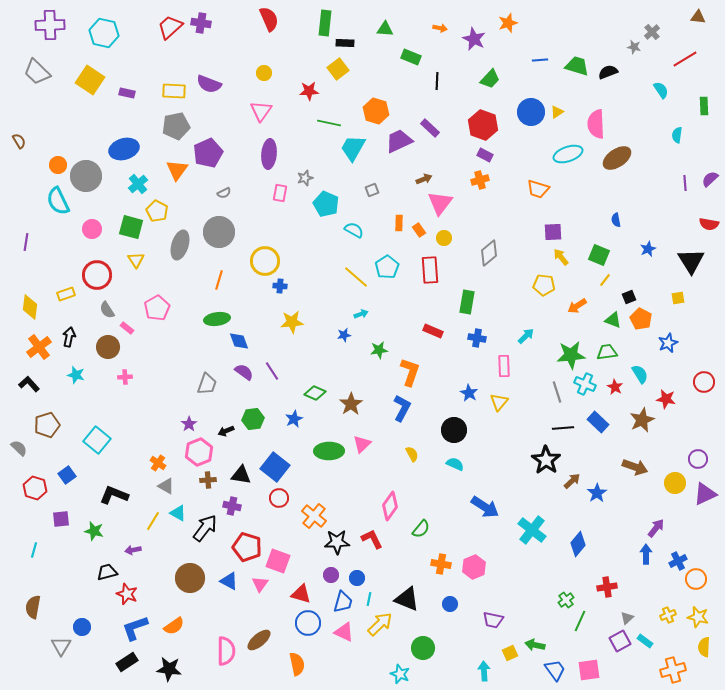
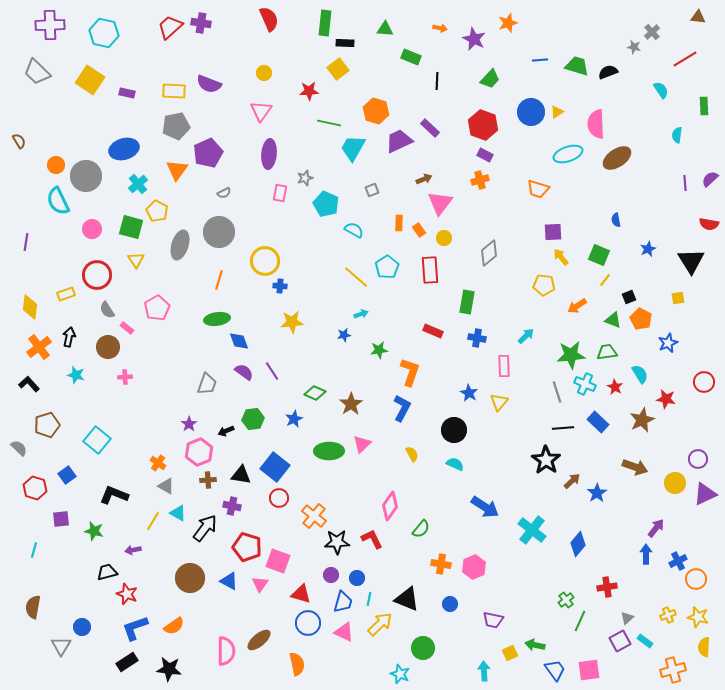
orange circle at (58, 165): moved 2 px left
